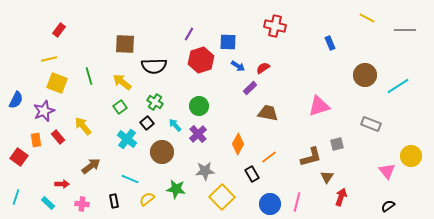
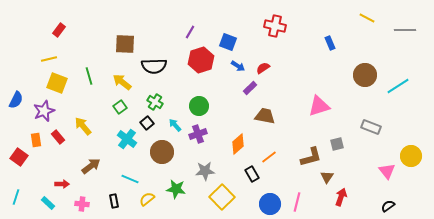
purple line at (189, 34): moved 1 px right, 2 px up
blue square at (228, 42): rotated 18 degrees clockwise
brown trapezoid at (268, 113): moved 3 px left, 3 px down
gray rectangle at (371, 124): moved 3 px down
purple cross at (198, 134): rotated 24 degrees clockwise
orange diamond at (238, 144): rotated 20 degrees clockwise
